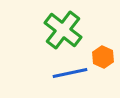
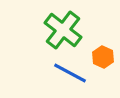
blue line: rotated 40 degrees clockwise
